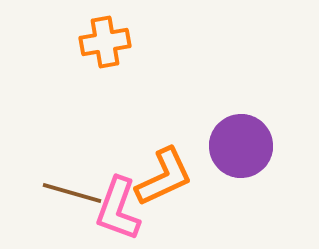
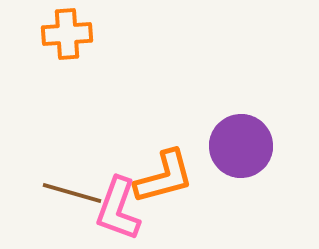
orange cross: moved 38 px left, 8 px up; rotated 6 degrees clockwise
orange L-shape: rotated 10 degrees clockwise
